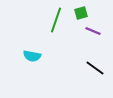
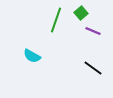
green square: rotated 24 degrees counterclockwise
cyan semicircle: rotated 18 degrees clockwise
black line: moved 2 px left
